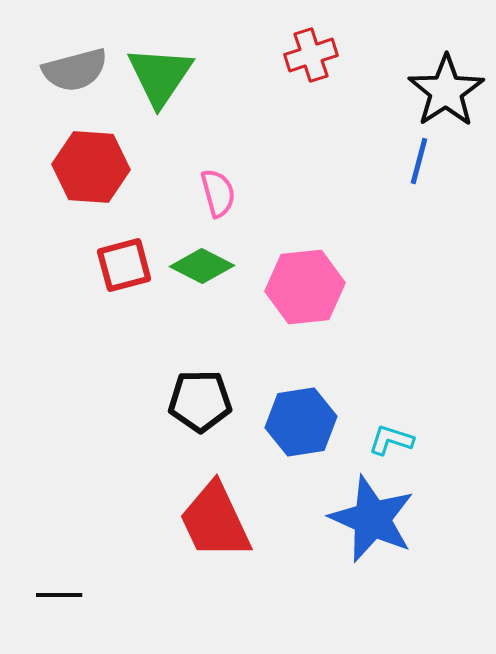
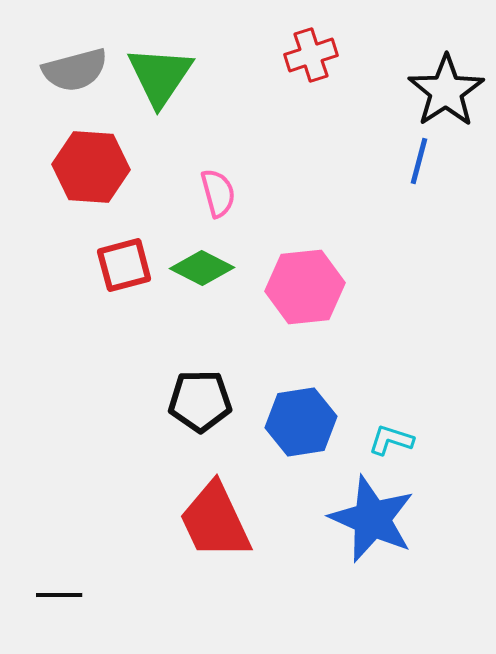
green diamond: moved 2 px down
